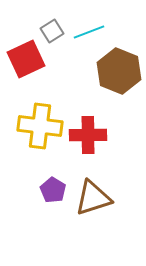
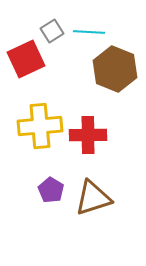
cyan line: rotated 24 degrees clockwise
brown hexagon: moved 4 px left, 2 px up
yellow cross: rotated 12 degrees counterclockwise
purple pentagon: moved 2 px left
